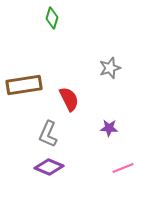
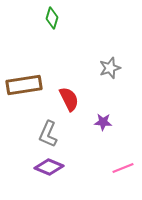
purple star: moved 6 px left, 6 px up
